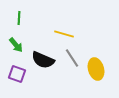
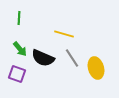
green arrow: moved 4 px right, 4 px down
black semicircle: moved 2 px up
yellow ellipse: moved 1 px up
